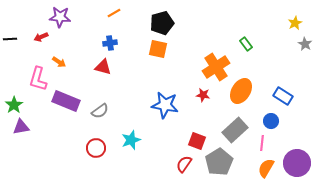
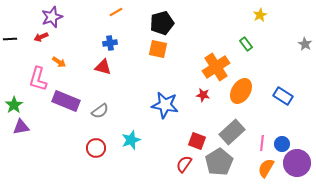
orange line: moved 2 px right, 1 px up
purple star: moved 8 px left; rotated 25 degrees counterclockwise
yellow star: moved 35 px left, 8 px up
blue circle: moved 11 px right, 23 px down
gray rectangle: moved 3 px left, 2 px down
